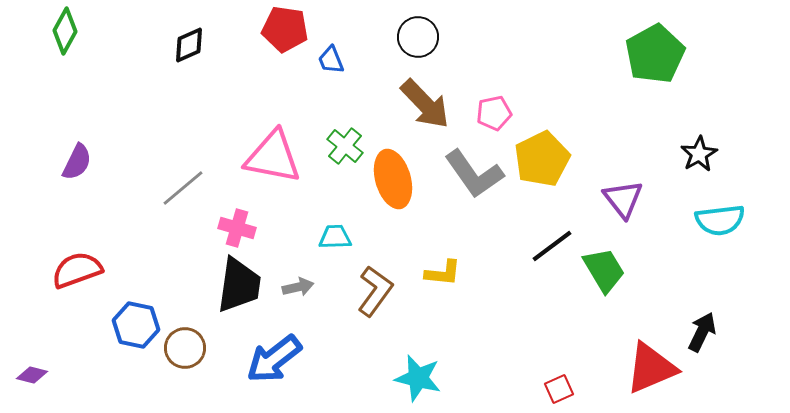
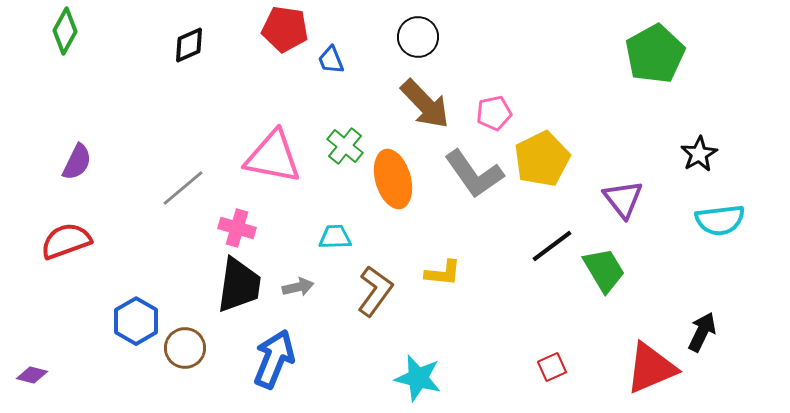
red semicircle: moved 11 px left, 29 px up
blue hexagon: moved 4 px up; rotated 18 degrees clockwise
blue arrow: rotated 150 degrees clockwise
red square: moved 7 px left, 22 px up
